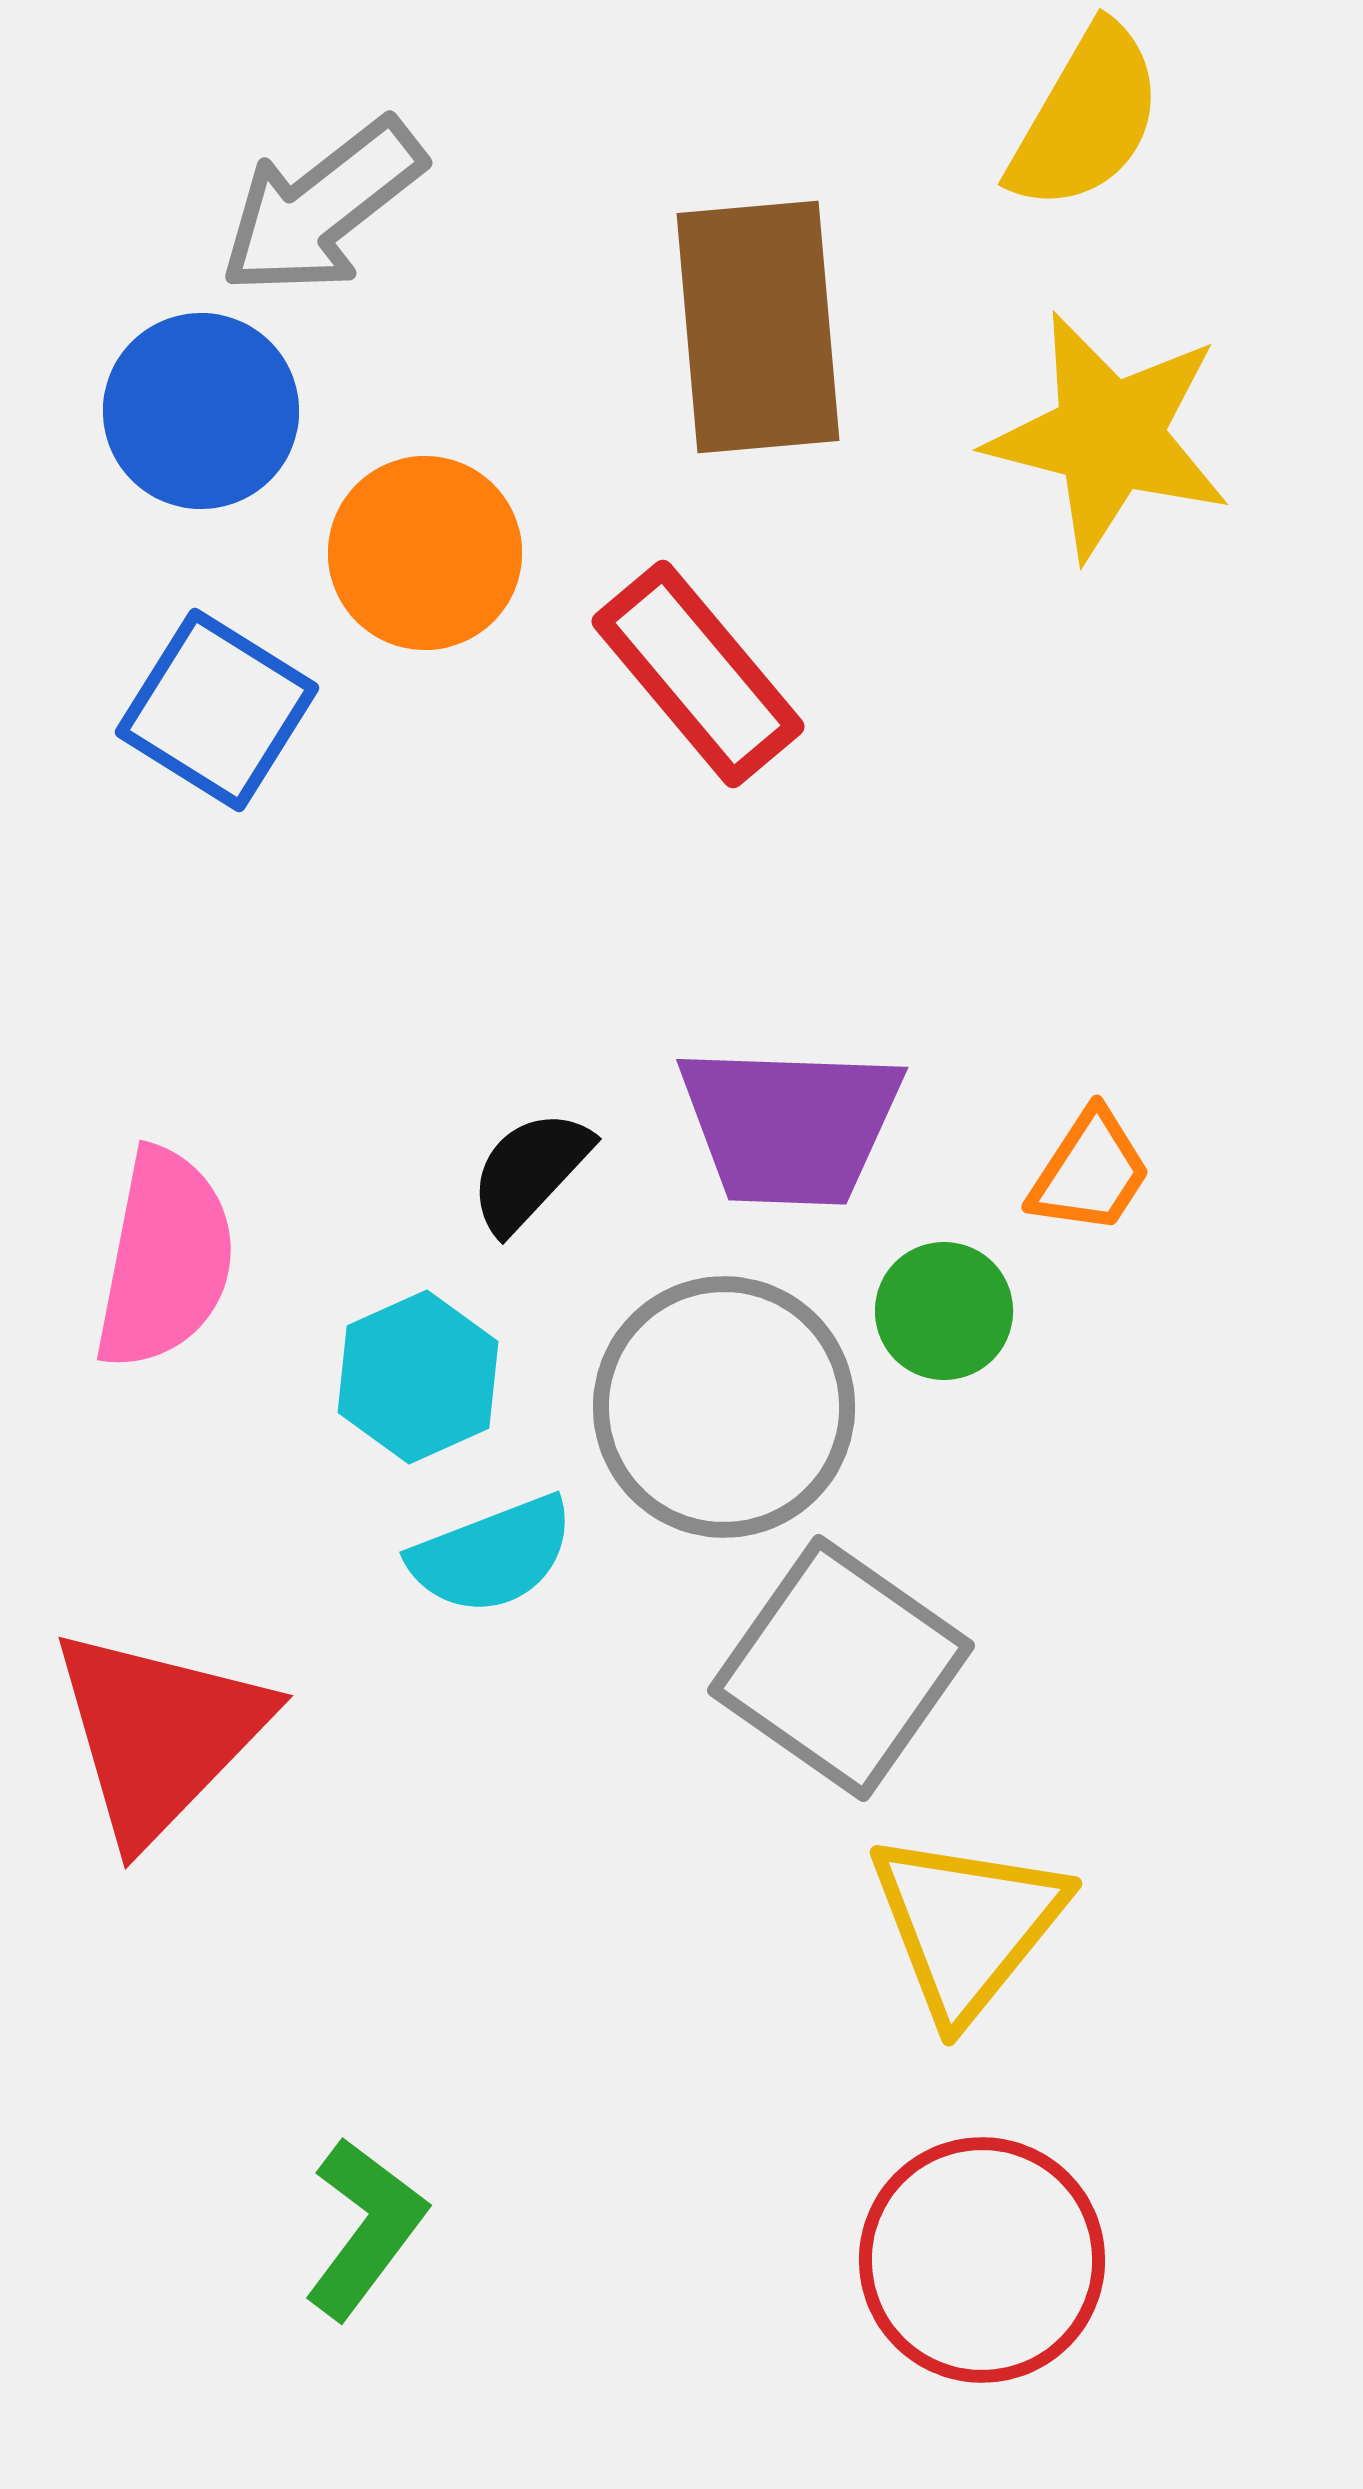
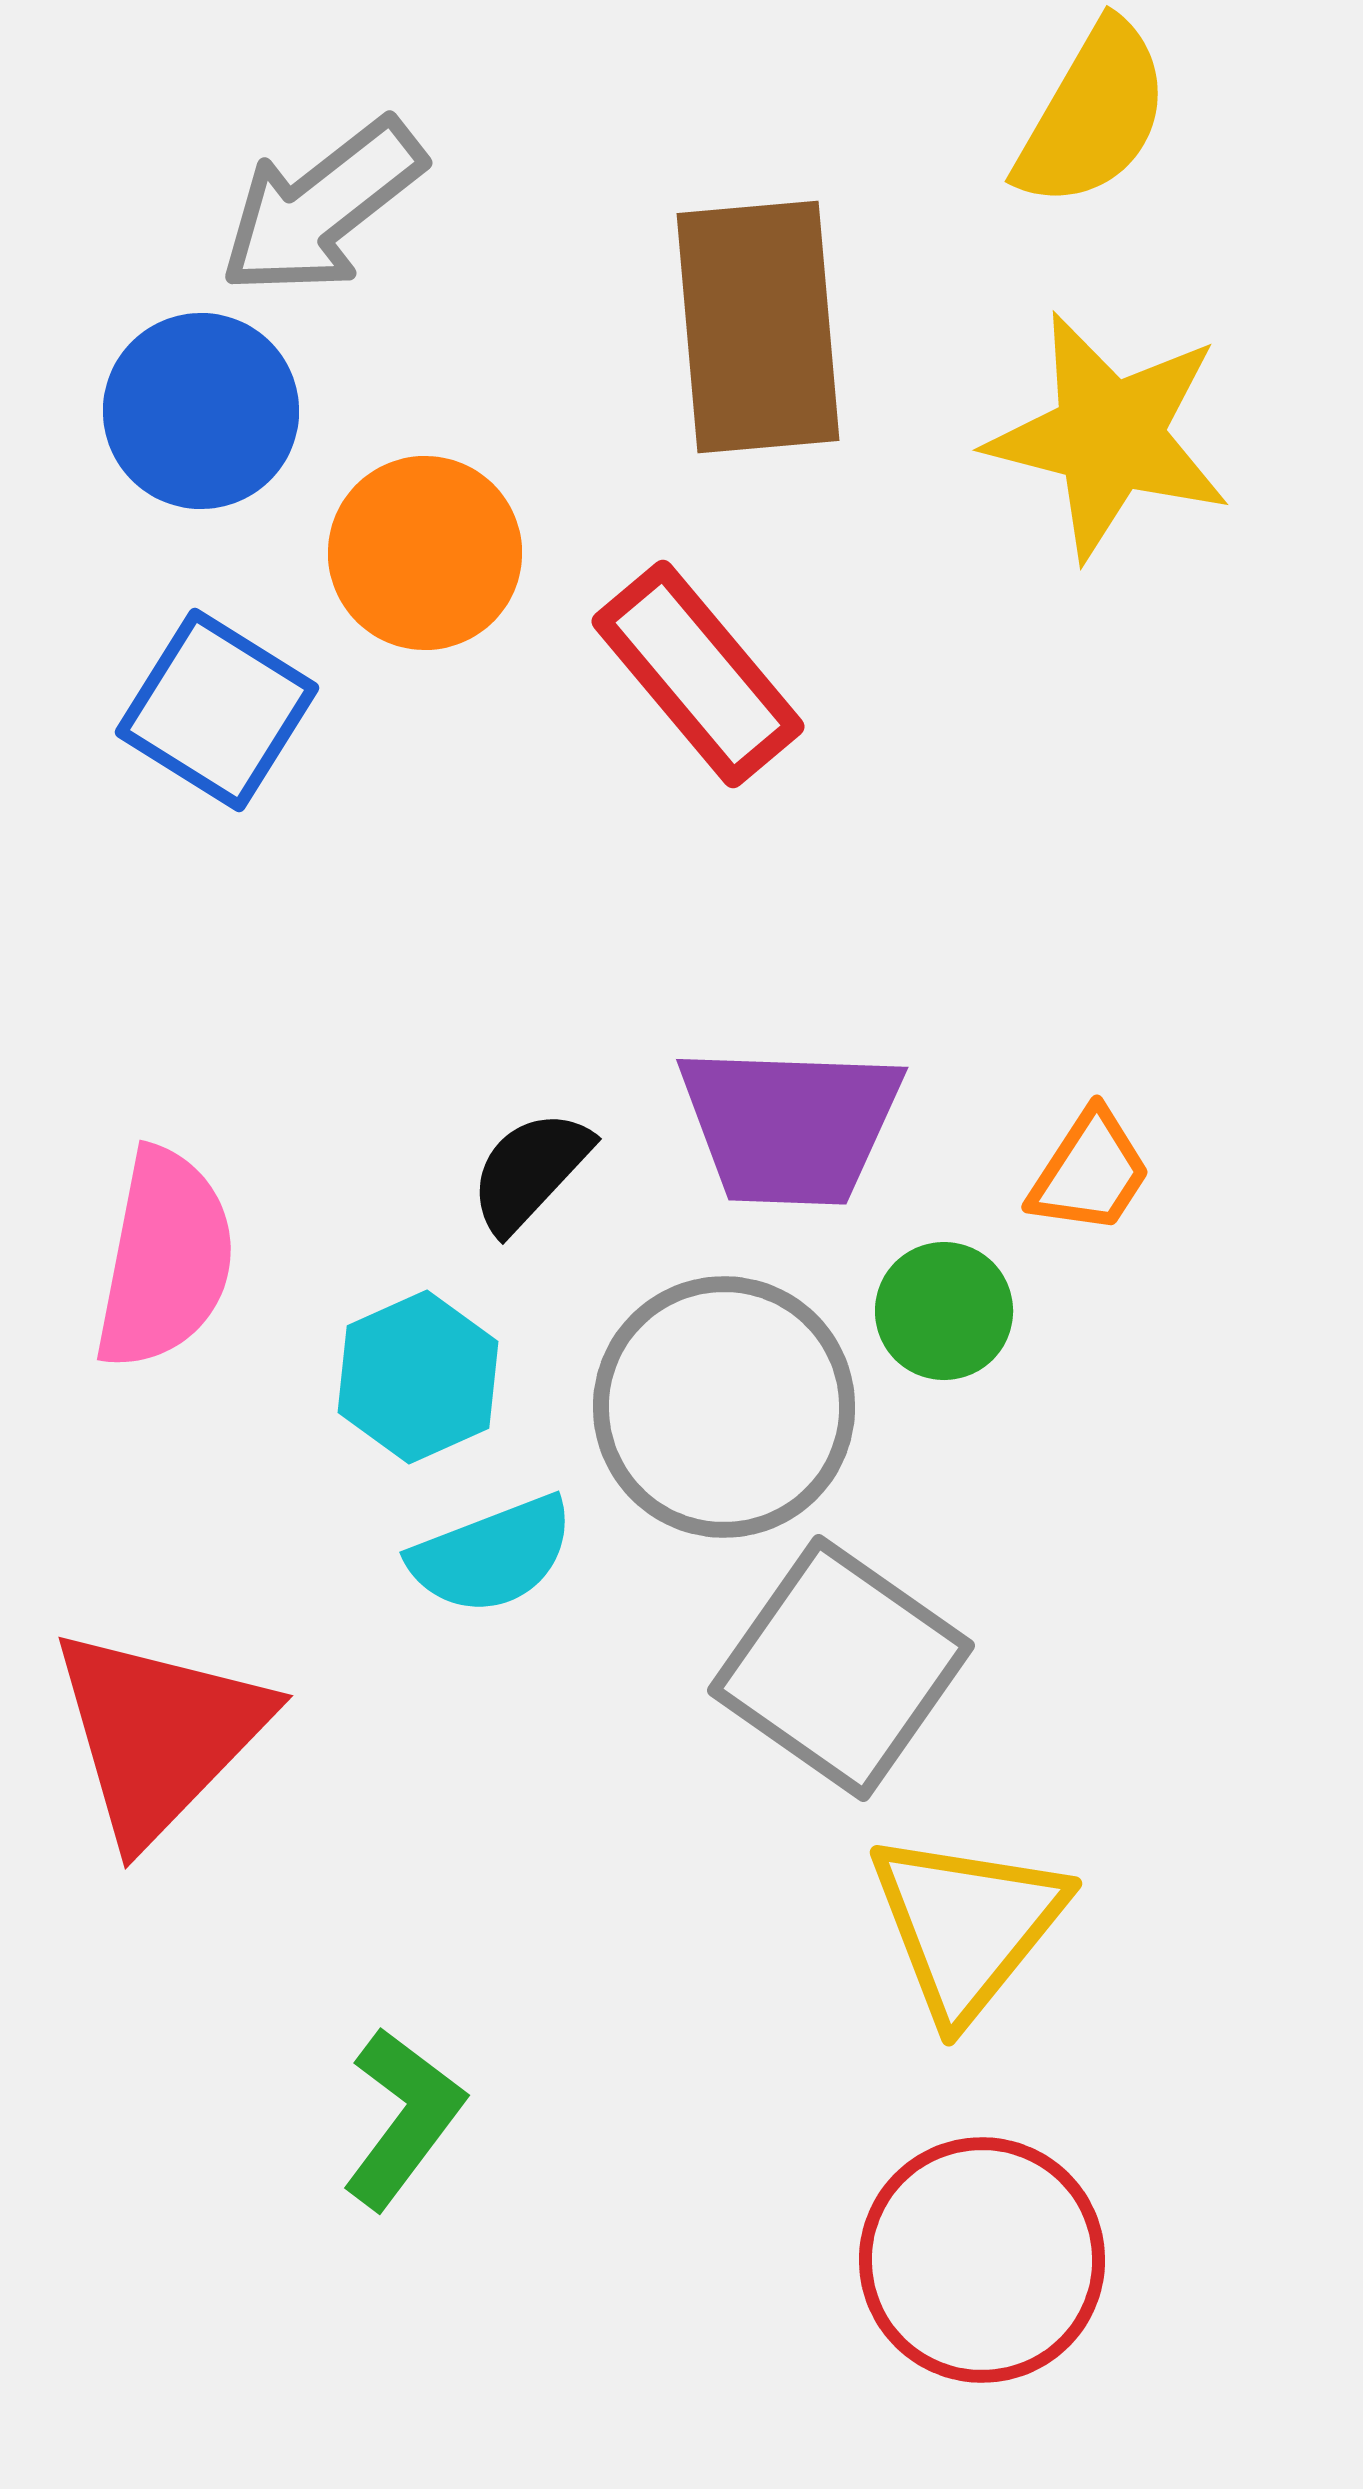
yellow semicircle: moved 7 px right, 3 px up
green L-shape: moved 38 px right, 110 px up
